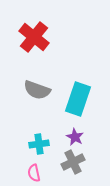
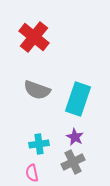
pink semicircle: moved 2 px left
